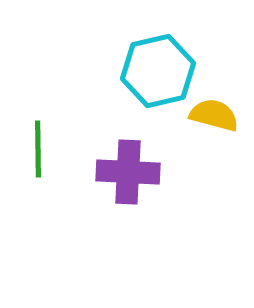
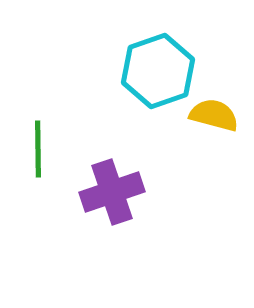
cyan hexagon: rotated 6 degrees counterclockwise
purple cross: moved 16 px left, 20 px down; rotated 22 degrees counterclockwise
